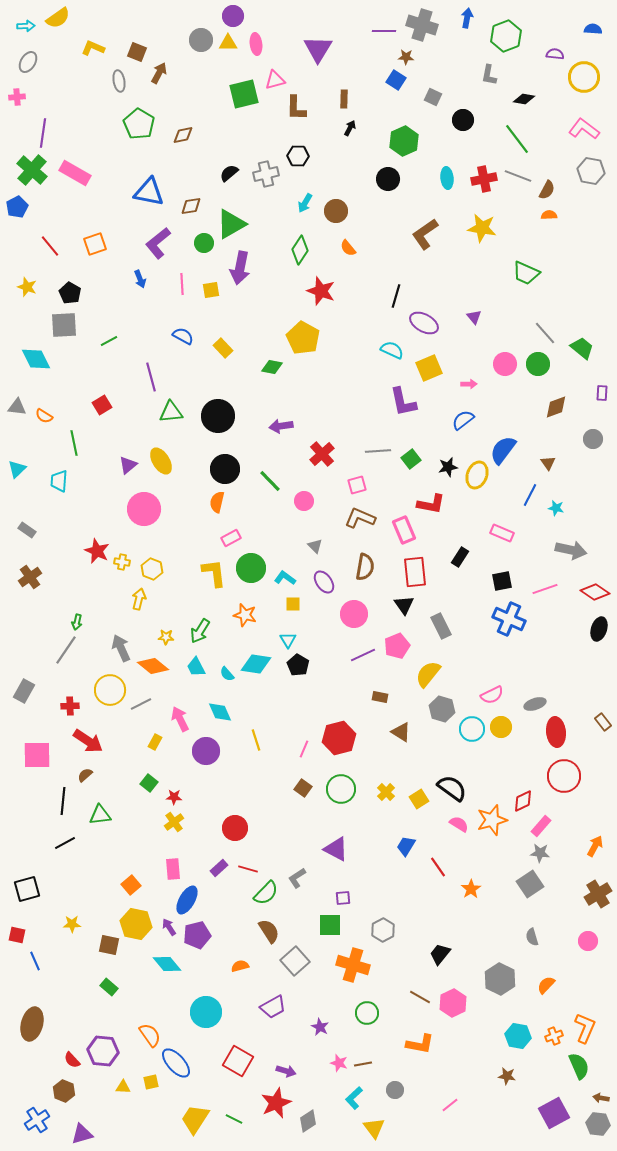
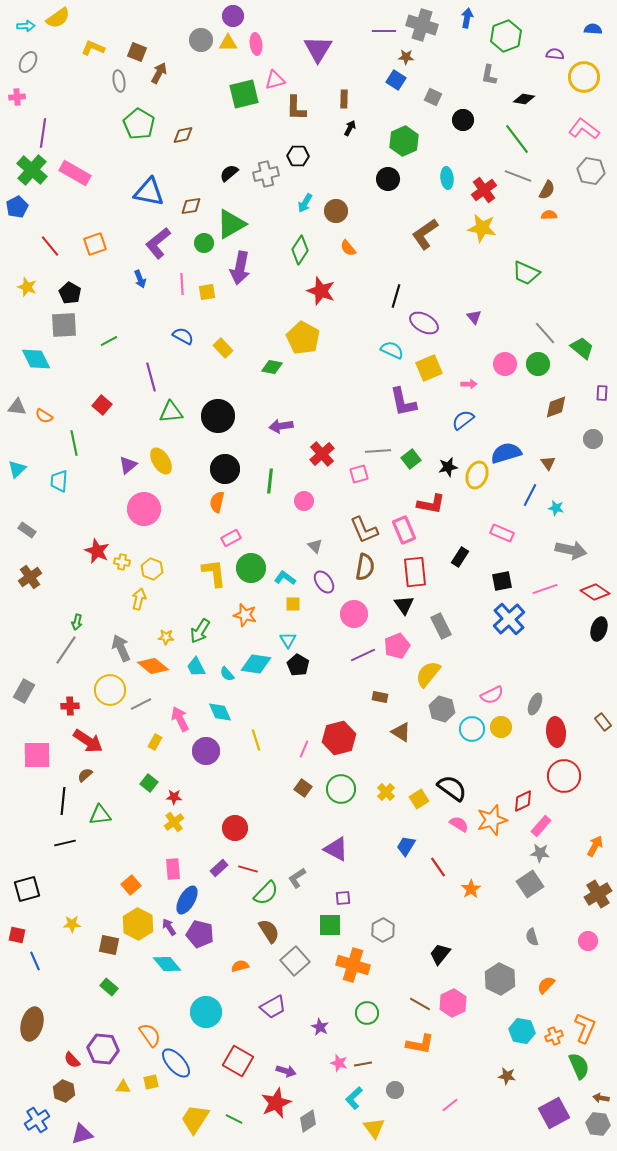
red cross at (484, 179): moved 11 px down; rotated 25 degrees counterclockwise
yellow square at (211, 290): moved 4 px left, 2 px down
red square at (102, 405): rotated 18 degrees counterclockwise
blue semicircle at (503, 450): moved 3 px right, 3 px down; rotated 36 degrees clockwise
green line at (270, 481): rotated 50 degrees clockwise
pink square at (357, 485): moved 2 px right, 11 px up
brown L-shape at (360, 518): moved 4 px right, 12 px down; rotated 136 degrees counterclockwise
blue cross at (509, 619): rotated 24 degrees clockwise
gray ellipse at (535, 704): rotated 50 degrees counterclockwise
black line at (65, 843): rotated 15 degrees clockwise
yellow hexagon at (136, 924): moved 2 px right; rotated 16 degrees clockwise
purple pentagon at (197, 935): moved 3 px right, 1 px up; rotated 28 degrees clockwise
brown line at (420, 997): moved 7 px down
cyan hexagon at (518, 1036): moved 4 px right, 5 px up
purple hexagon at (103, 1051): moved 2 px up
